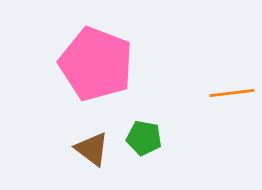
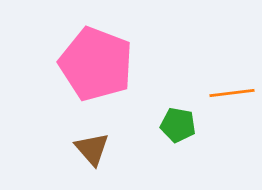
green pentagon: moved 34 px right, 13 px up
brown triangle: rotated 12 degrees clockwise
